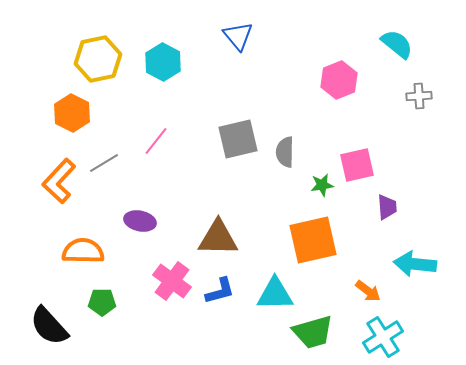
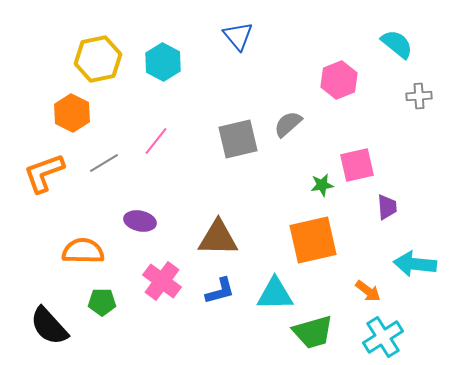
gray semicircle: moved 3 px right, 28 px up; rotated 48 degrees clockwise
orange L-shape: moved 15 px left, 8 px up; rotated 27 degrees clockwise
pink cross: moved 10 px left
